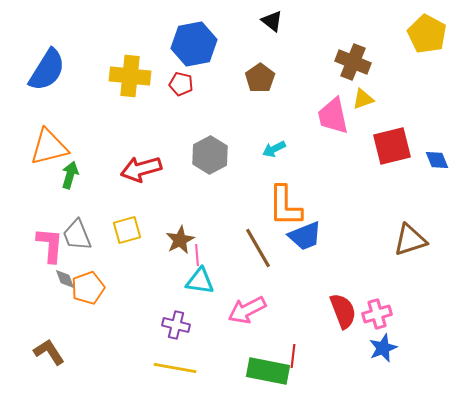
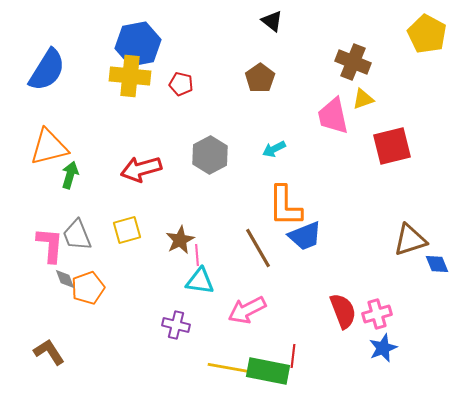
blue hexagon: moved 56 px left
blue diamond: moved 104 px down
yellow line: moved 54 px right
